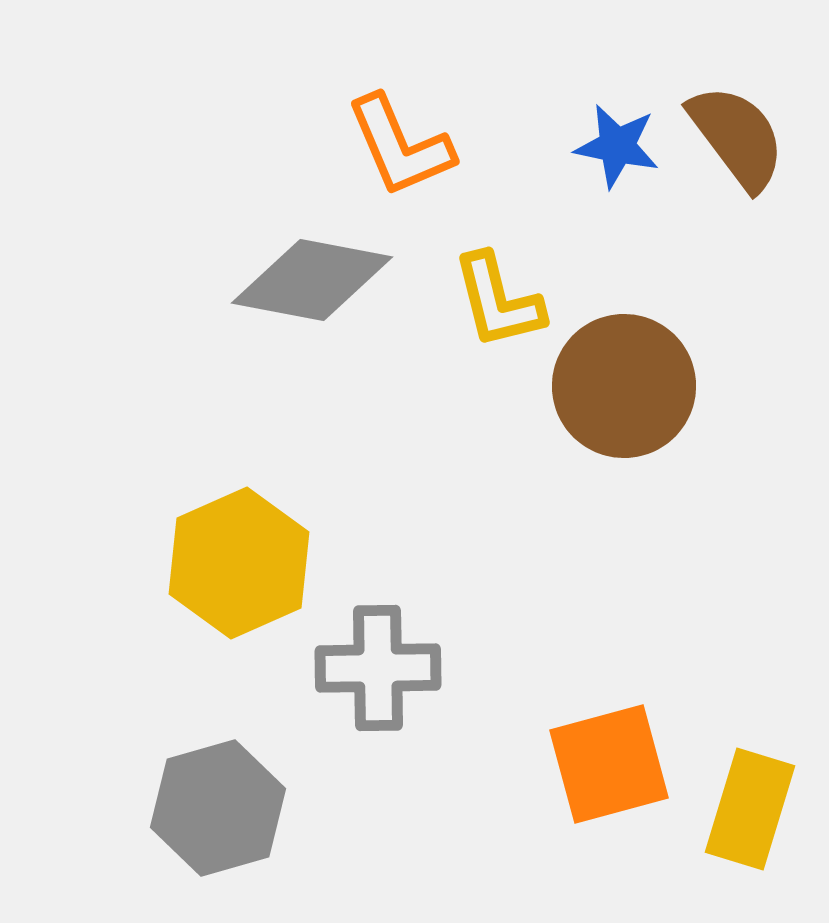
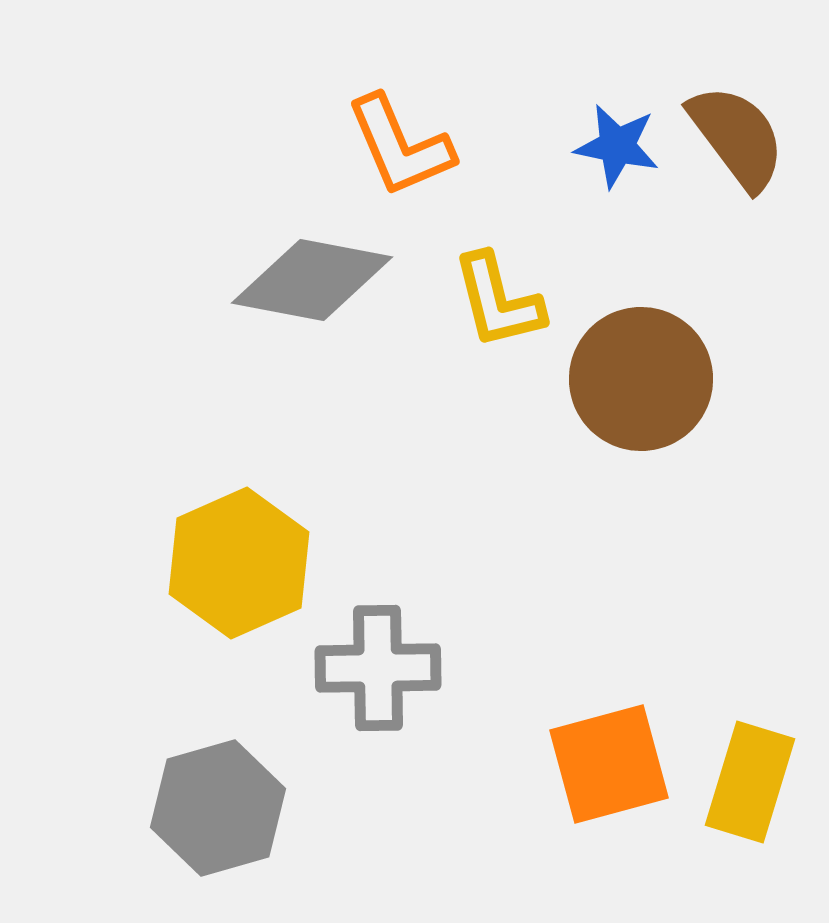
brown circle: moved 17 px right, 7 px up
yellow rectangle: moved 27 px up
